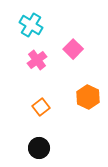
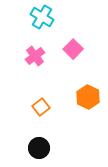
cyan cross: moved 11 px right, 8 px up
pink cross: moved 2 px left, 4 px up
